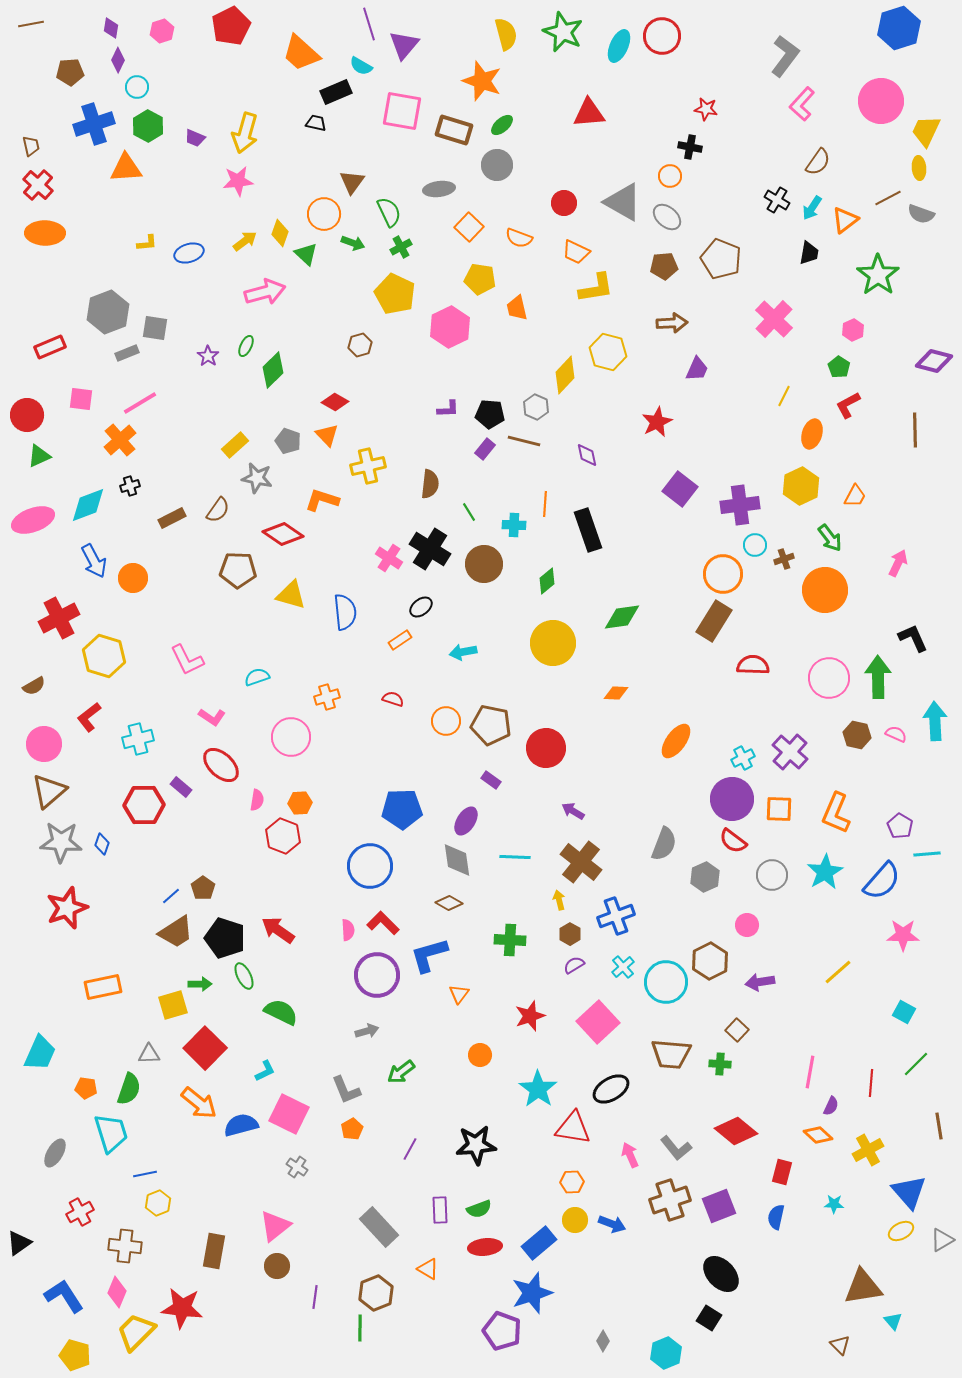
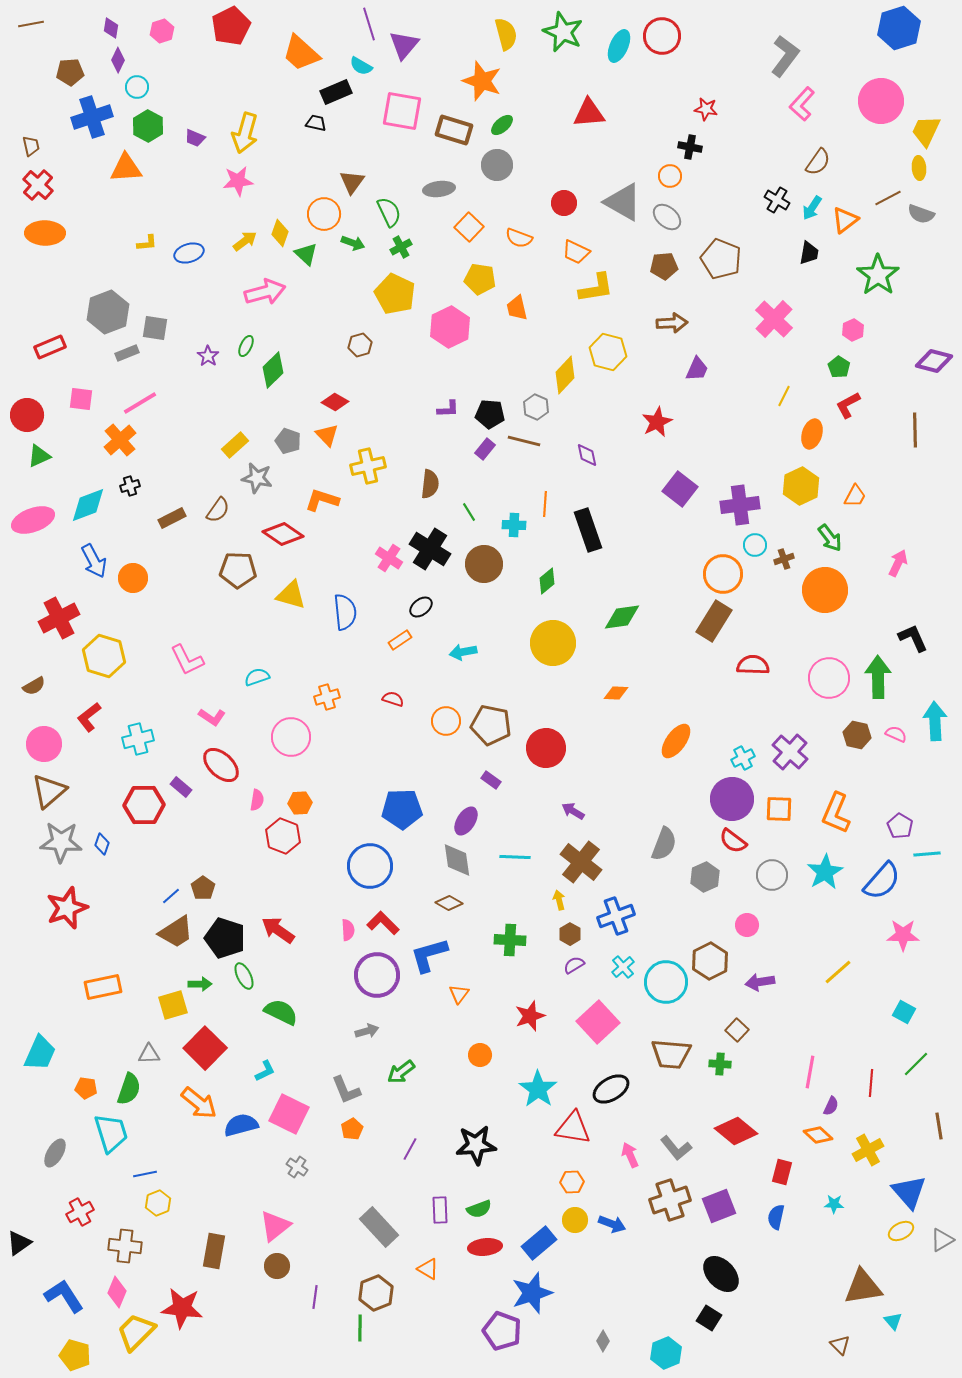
blue cross at (94, 124): moved 2 px left, 7 px up
